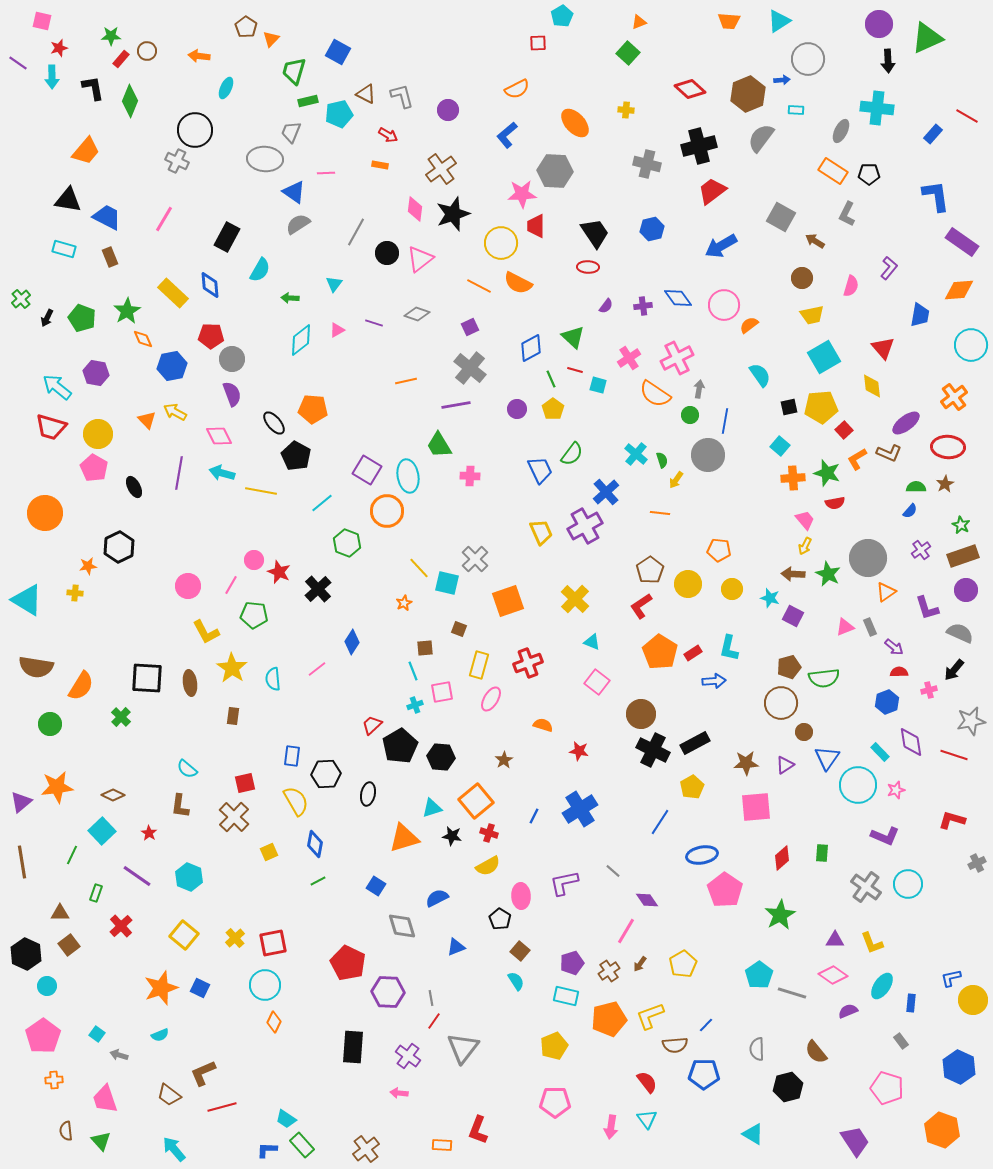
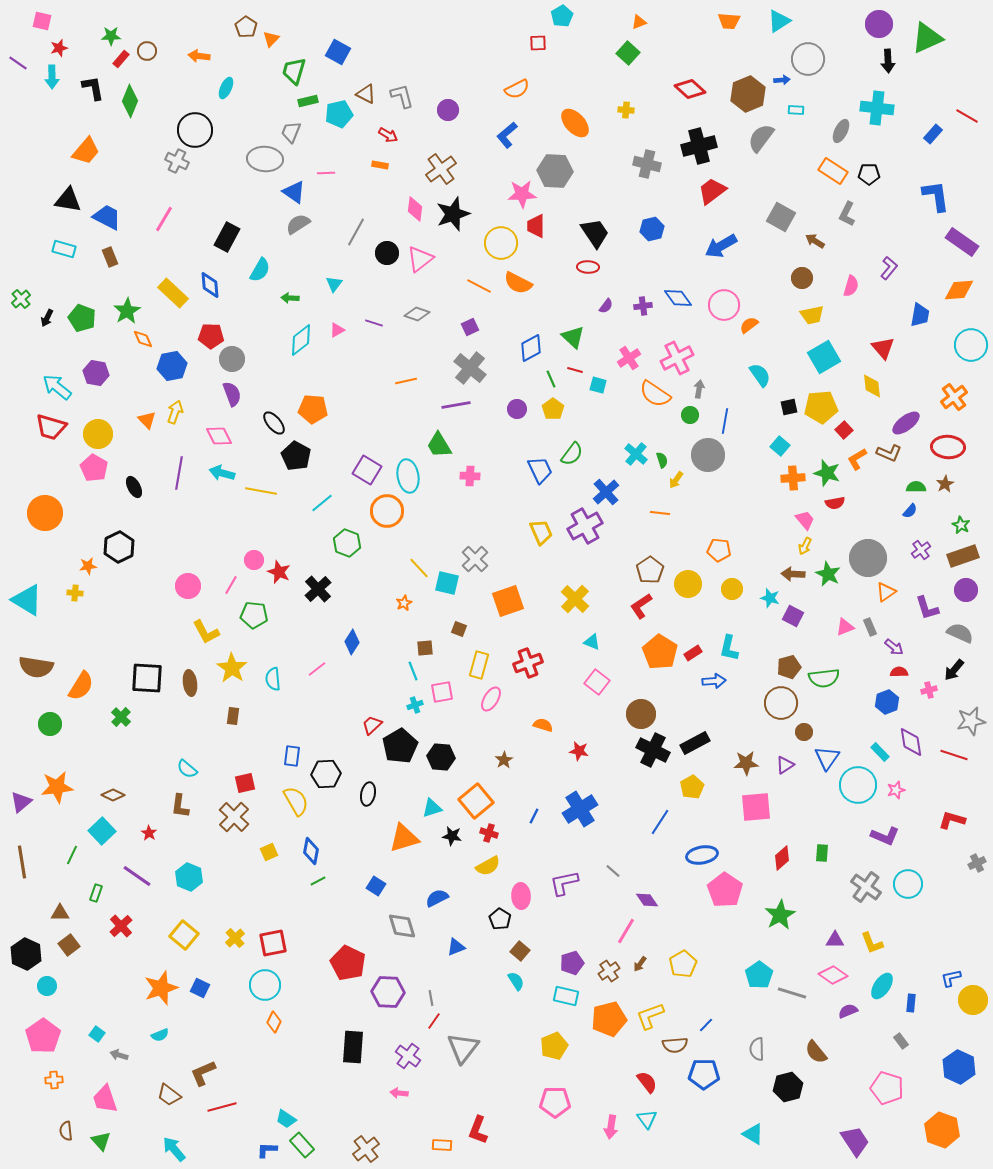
yellow arrow at (175, 412): rotated 80 degrees clockwise
blue diamond at (315, 844): moved 4 px left, 7 px down
